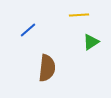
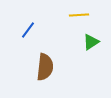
blue line: rotated 12 degrees counterclockwise
brown semicircle: moved 2 px left, 1 px up
